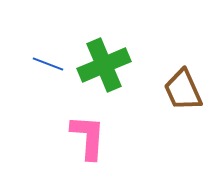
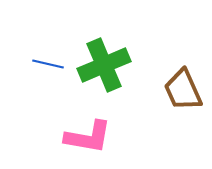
blue line: rotated 8 degrees counterclockwise
pink L-shape: rotated 96 degrees clockwise
